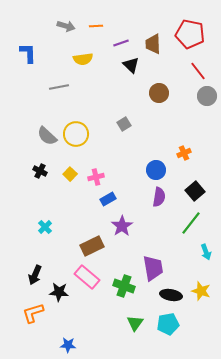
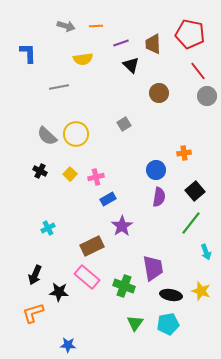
orange cross: rotated 16 degrees clockwise
cyan cross: moved 3 px right, 1 px down; rotated 16 degrees clockwise
